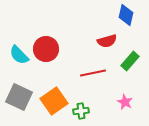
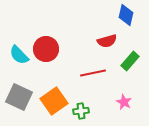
pink star: moved 1 px left
